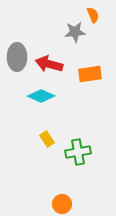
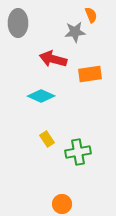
orange semicircle: moved 2 px left
gray ellipse: moved 1 px right, 34 px up
red arrow: moved 4 px right, 5 px up
